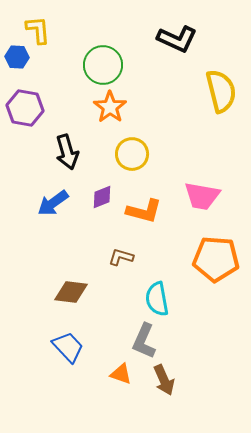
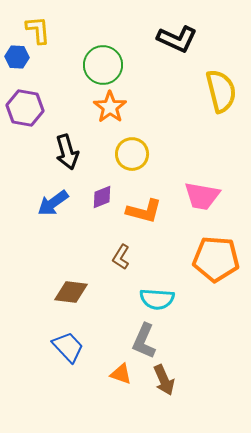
brown L-shape: rotated 75 degrees counterclockwise
cyan semicircle: rotated 76 degrees counterclockwise
